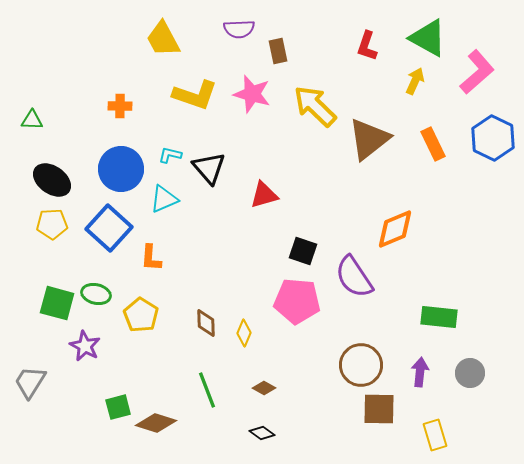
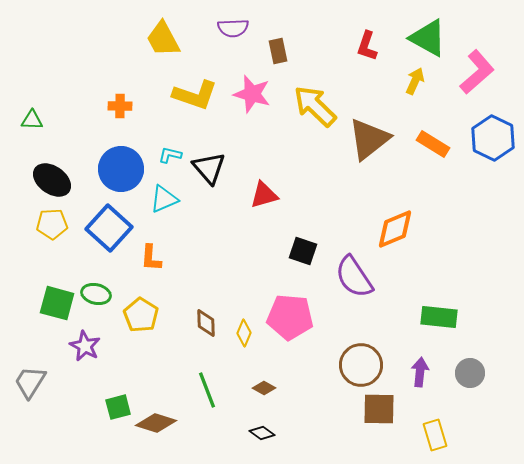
purple semicircle at (239, 29): moved 6 px left, 1 px up
orange rectangle at (433, 144): rotated 32 degrees counterclockwise
pink pentagon at (297, 301): moved 7 px left, 16 px down
